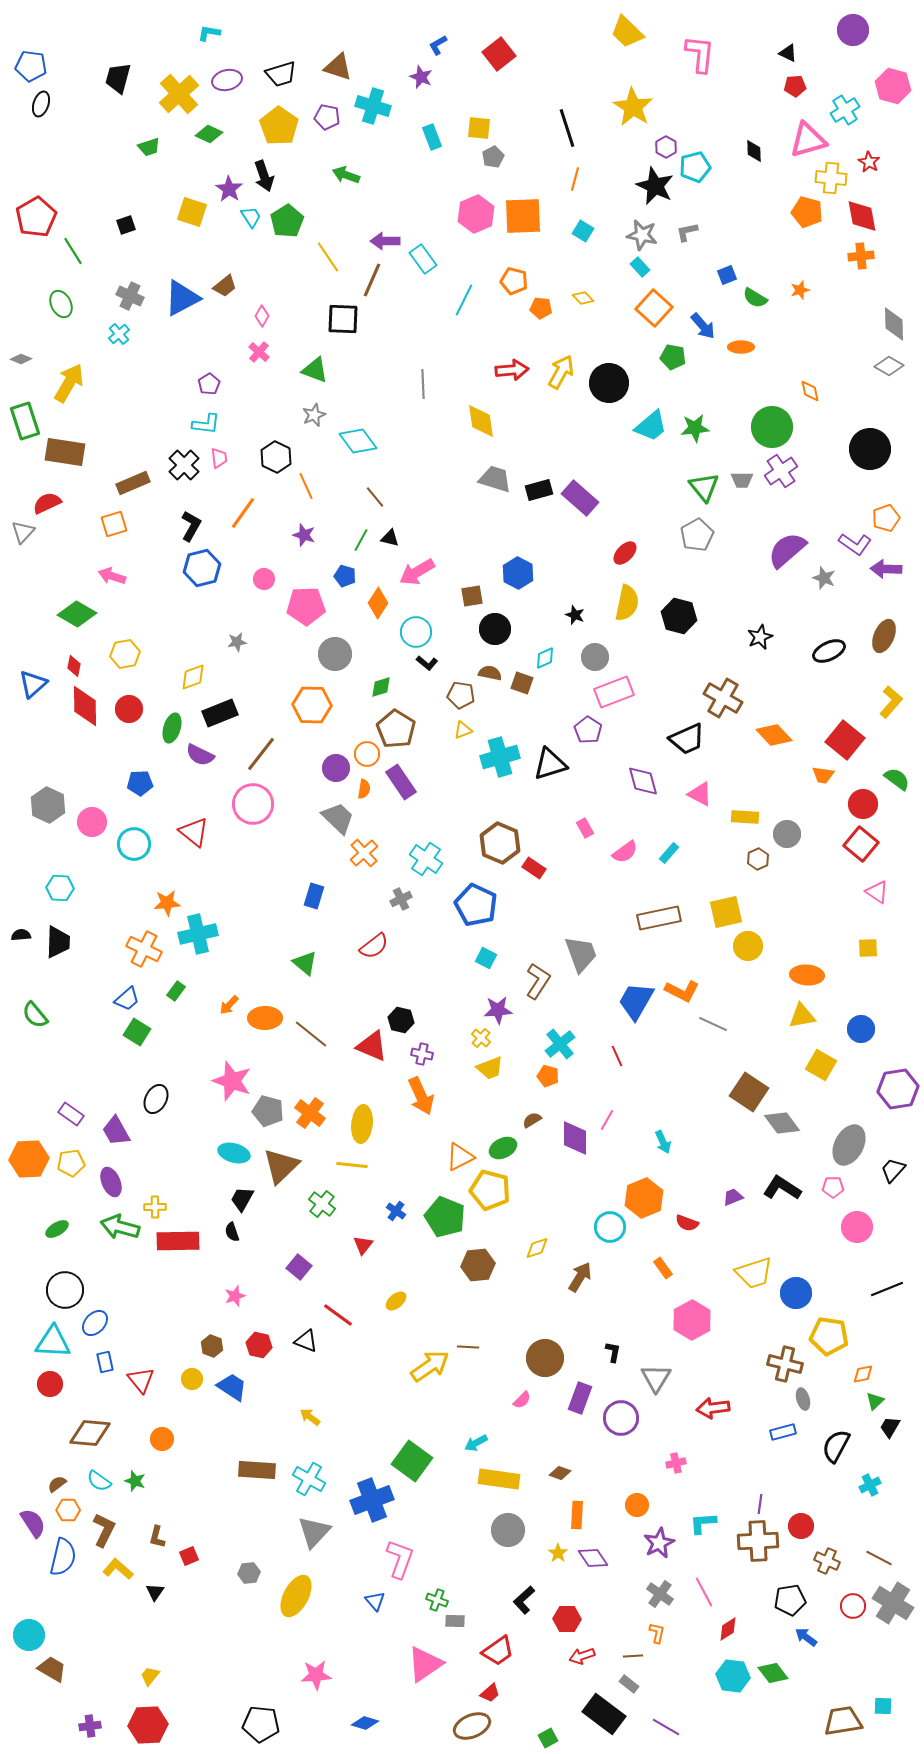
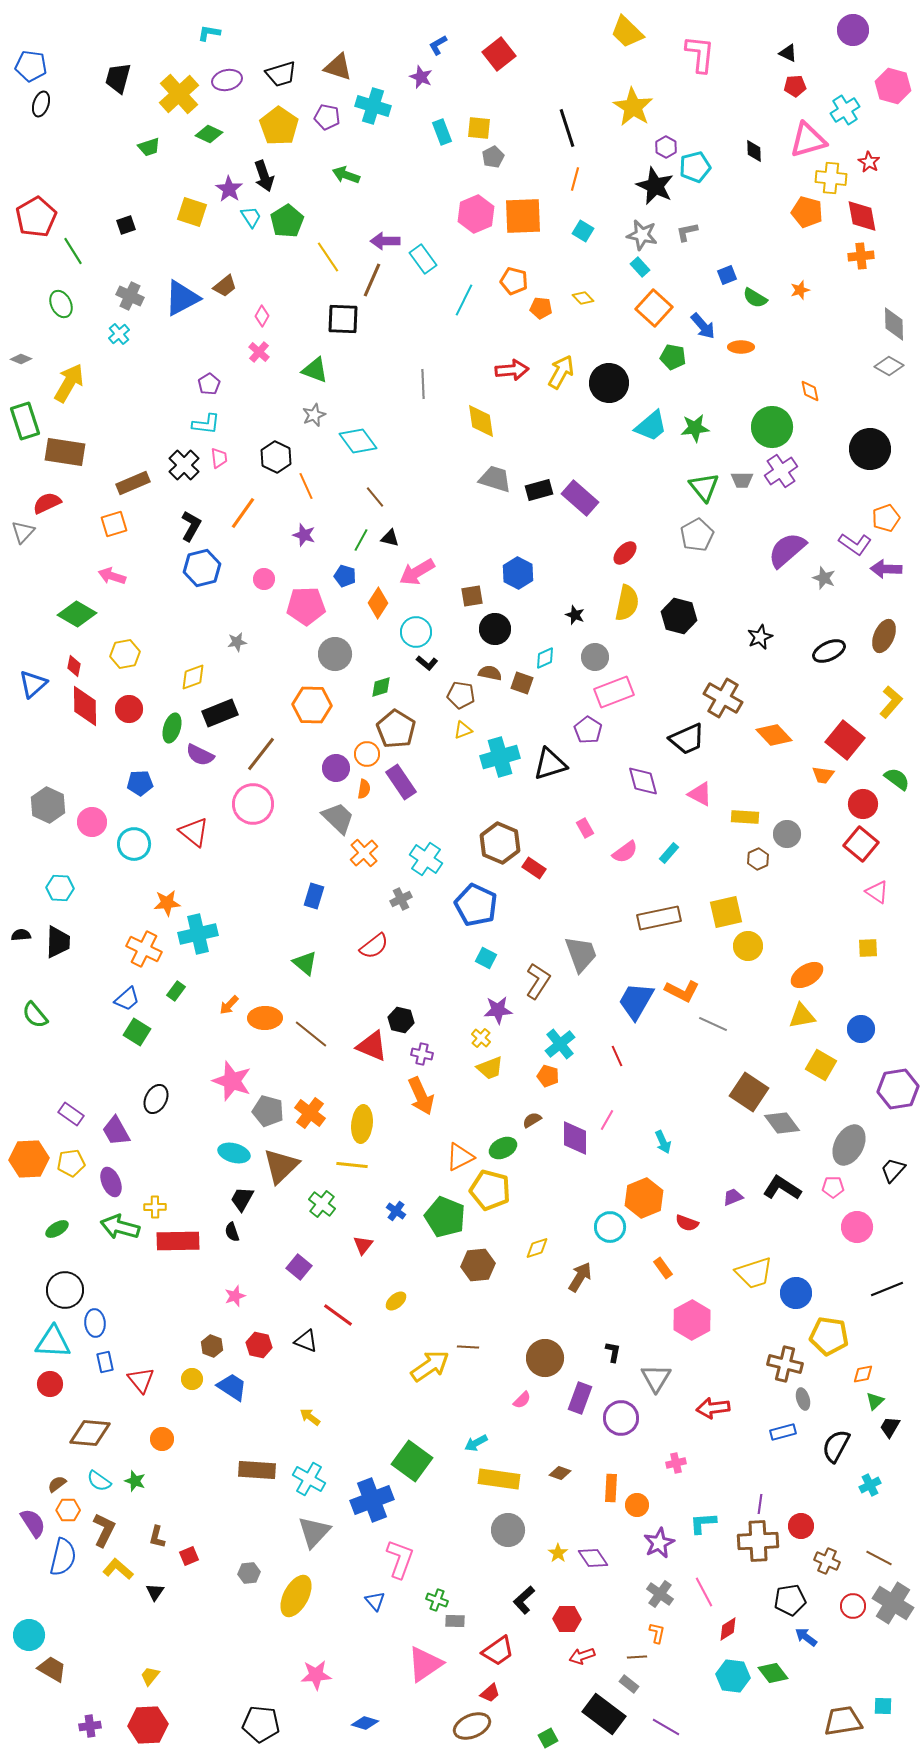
cyan rectangle at (432, 137): moved 10 px right, 5 px up
orange ellipse at (807, 975): rotated 36 degrees counterclockwise
blue ellipse at (95, 1323): rotated 48 degrees counterclockwise
orange rectangle at (577, 1515): moved 34 px right, 27 px up
brown line at (633, 1656): moved 4 px right, 1 px down
